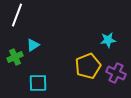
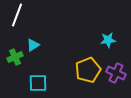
yellow pentagon: moved 4 px down
